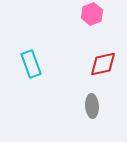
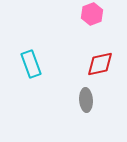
red diamond: moved 3 px left
gray ellipse: moved 6 px left, 6 px up
